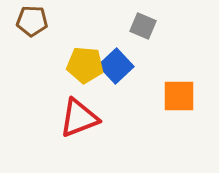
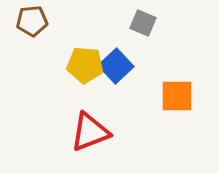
brown pentagon: rotated 8 degrees counterclockwise
gray square: moved 3 px up
orange square: moved 2 px left
red triangle: moved 11 px right, 14 px down
